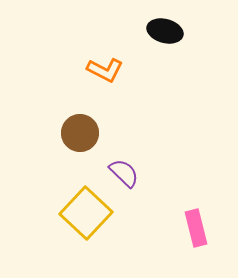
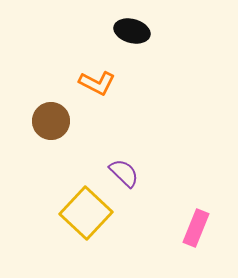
black ellipse: moved 33 px left
orange L-shape: moved 8 px left, 13 px down
brown circle: moved 29 px left, 12 px up
pink rectangle: rotated 36 degrees clockwise
